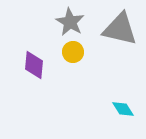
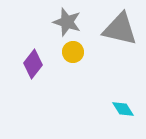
gray star: moved 3 px left; rotated 12 degrees counterclockwise
purple diamond: moved 1 px left, 1 px up; rotated 32 degrees clockwise
